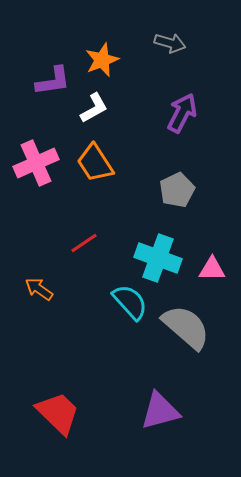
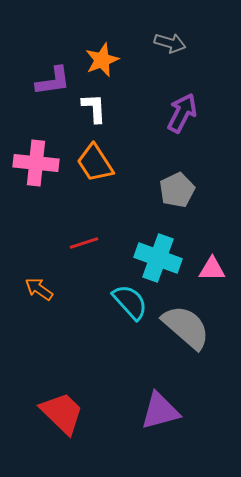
white L-shape: rotated 64 degrees counterclockwise
pink cross: rotated 30 degrees clockwise
red line: rotated 16 degrees clockwise
red trapezoid: moved 4 px right
